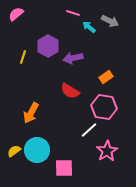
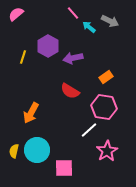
pink line: rotated 32 degrees clockwise
yellow semicircle: rotated 40 degrees counterclockwise
